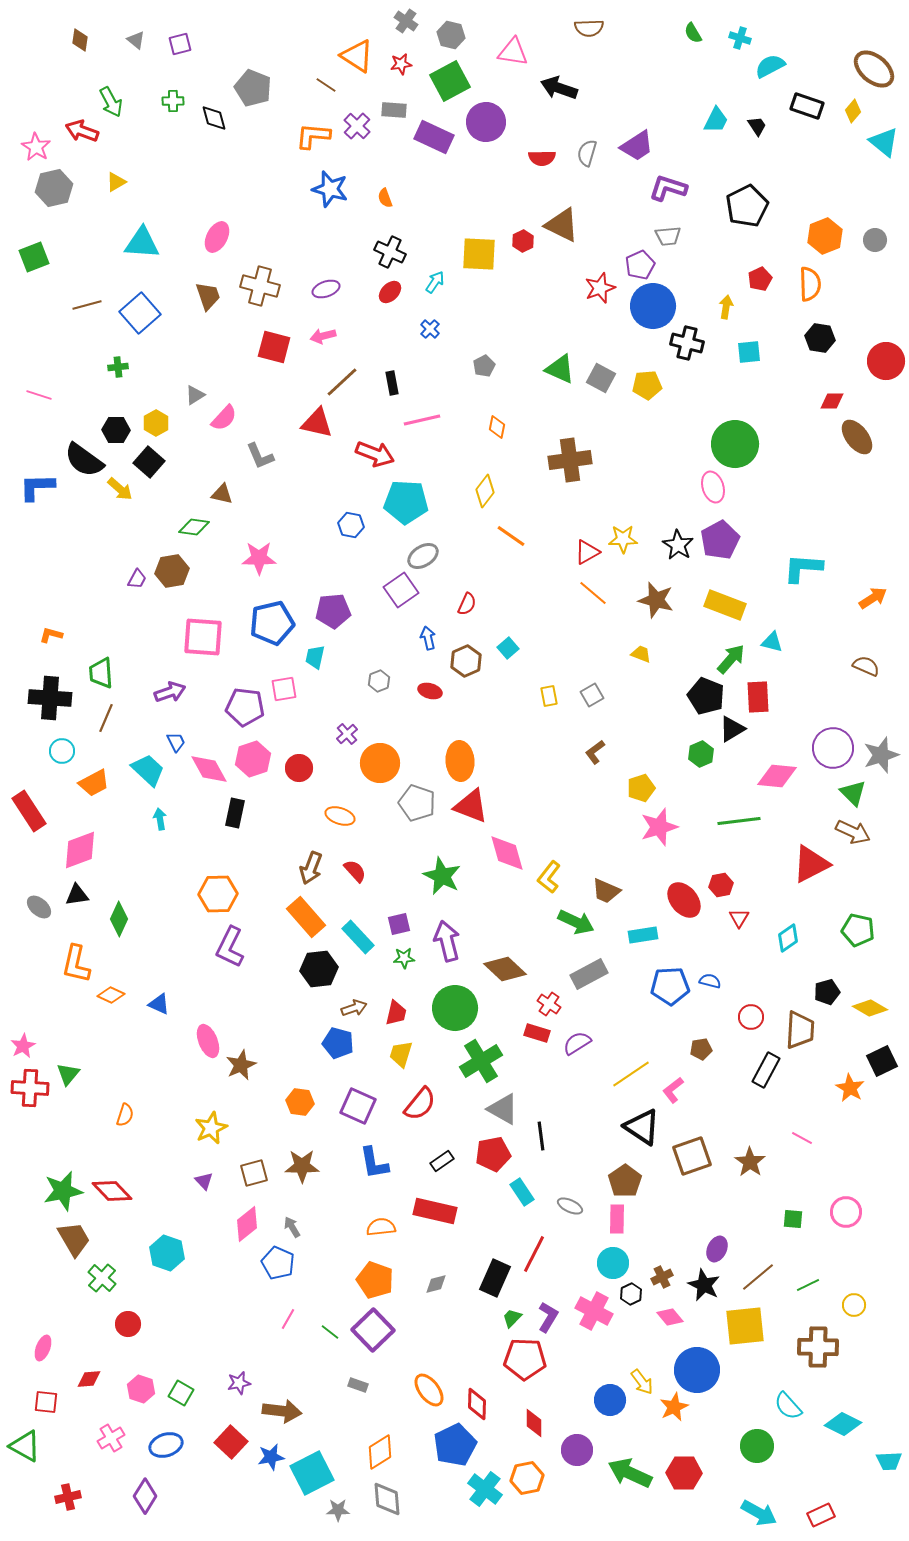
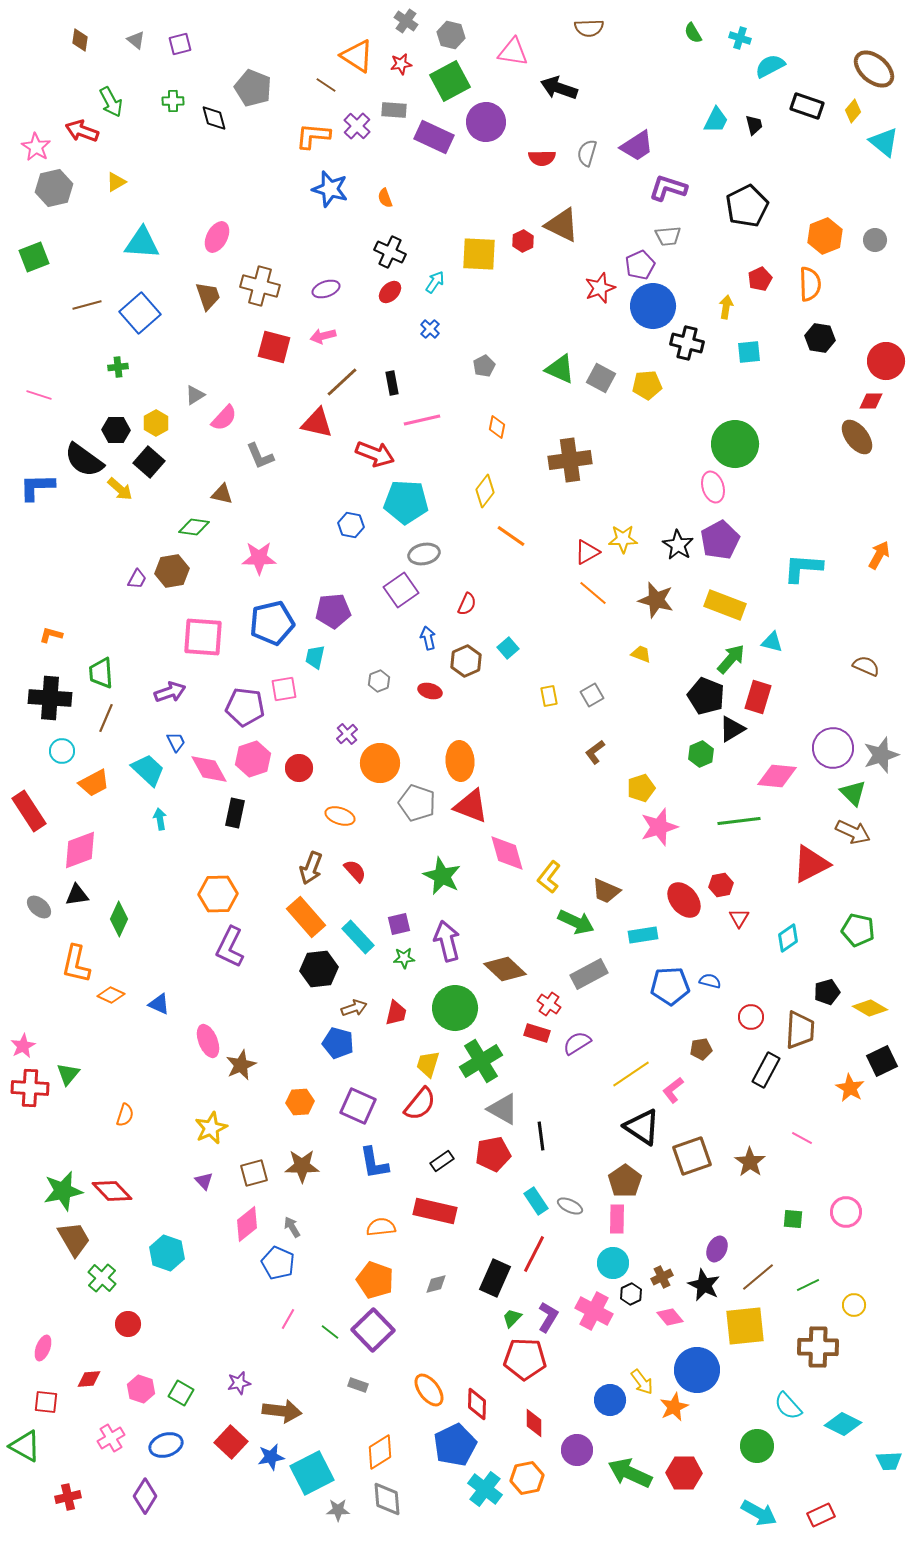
black trapezoid at (757, 126): moved 3 px left, 1 px up; rotated 20 degrees clockwise
red diamond at (832, 401): moved 39 px right
gray ellipse at (423, 556): moved 1 px right, 2 px up; rotated 20 degrees clockwise
orange arrow at (873, 598): moved 6 px right, 43 px up; rotated 28 degrees counterclockwise
red rectangle at (758, 697): rotated 20 degrees clockwise
yellow trapezoid at (401, 1054): moved 27 px right, 10 px down
orange hexagon at (300, 1102): rotated 12 degrees counterclockwise
cyan rectangle at (522, 1192): moved 14 px right, 9 px down
